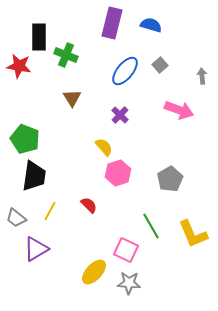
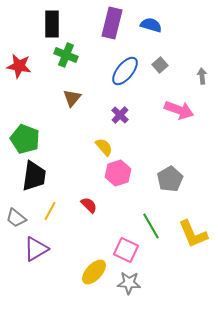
black rectangle: moved 13 px right, 13 px up
brown triangle: rotated 12 degrees clockwise
